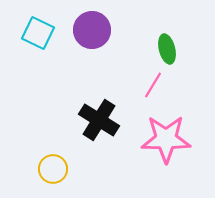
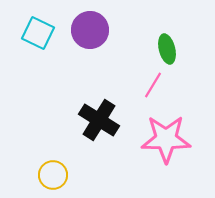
purple circle: moved 2 px left
yellow circle: moved 6 px down
